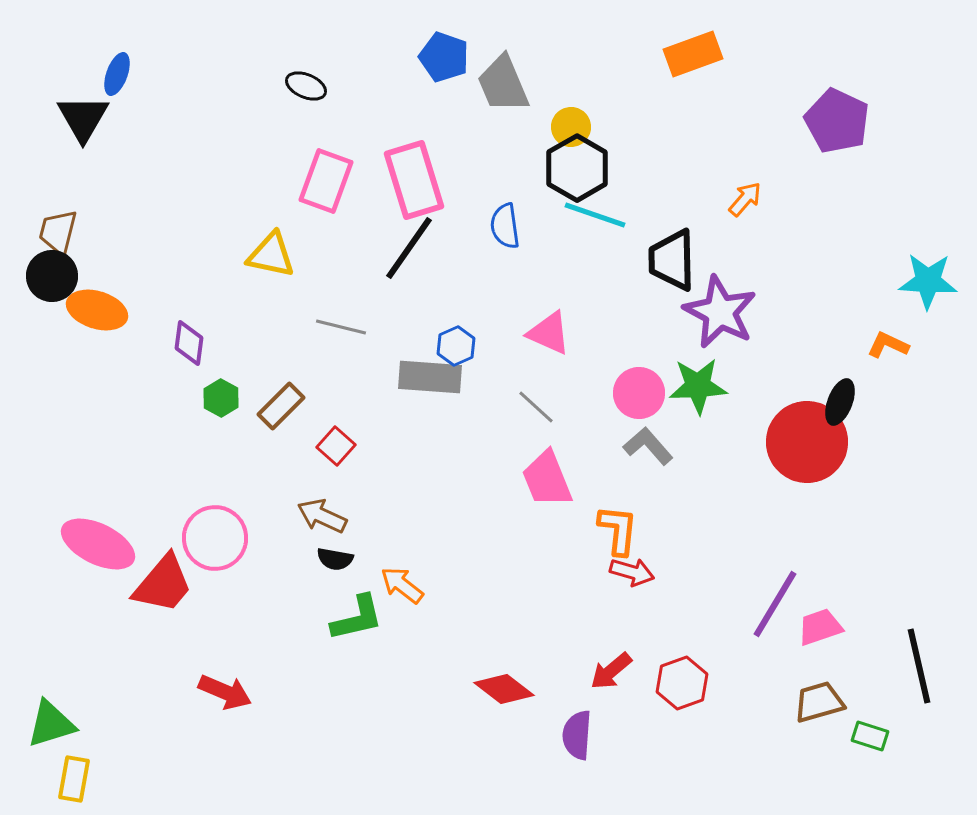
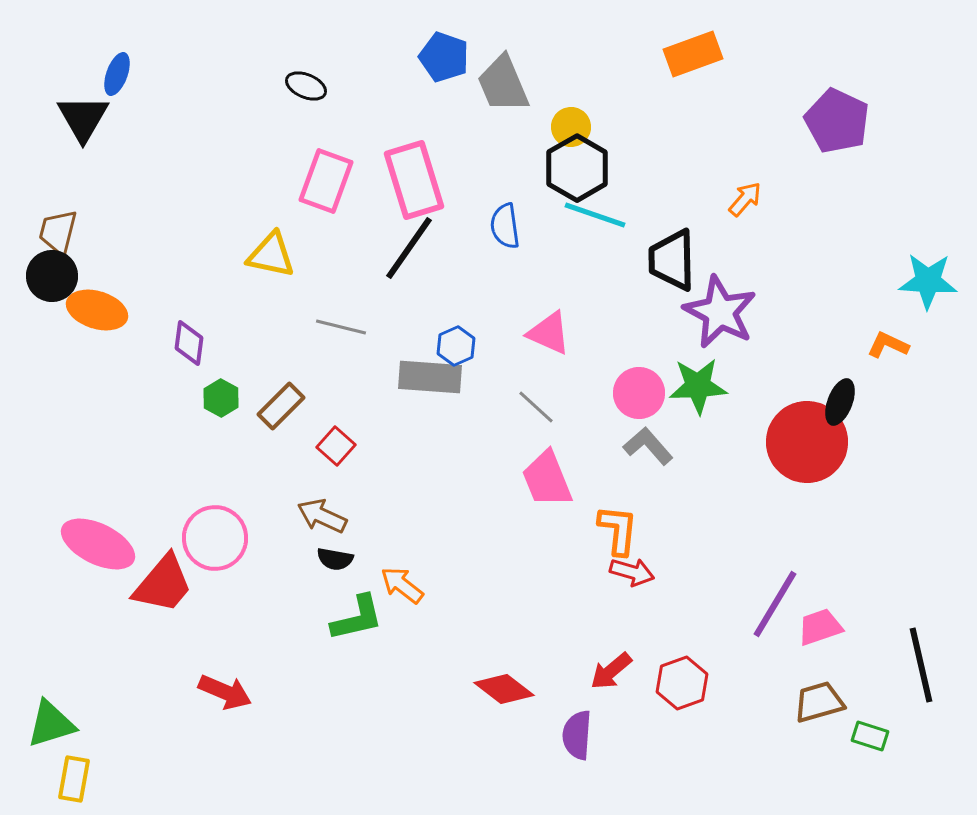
black line at (919, 666): moved 2 px right, 1 px up
